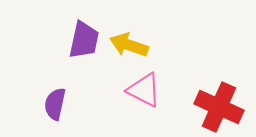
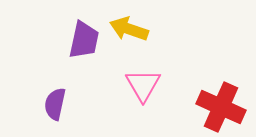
yellow arrow: moved 16 px up
pink triangle: moved 1 px left, 5 px up; rotated 33 degrees clockwise
red cross: moved 2 px right
